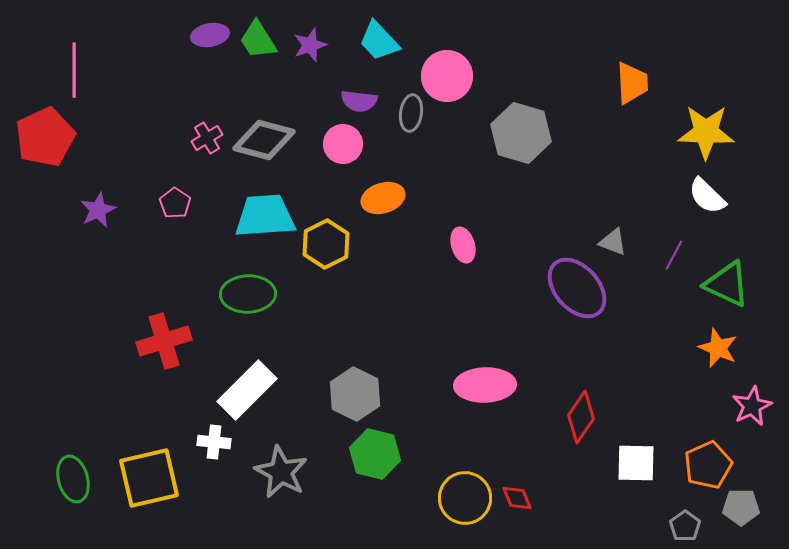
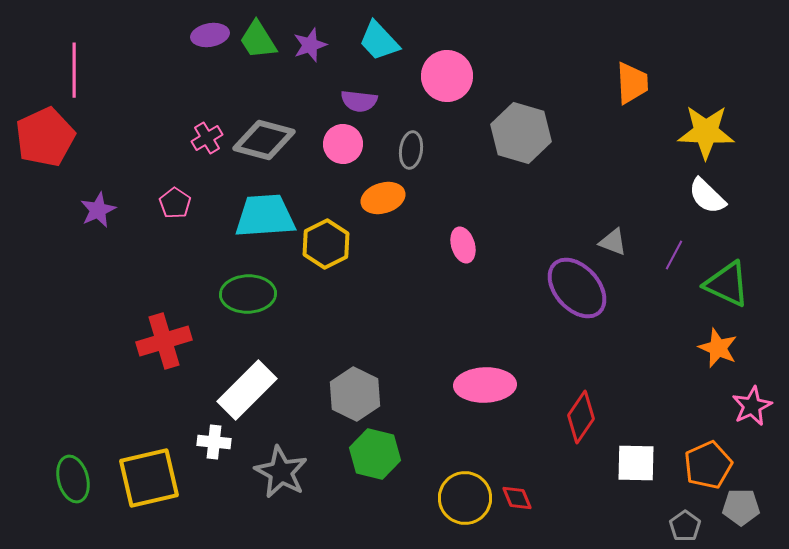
gray ellipse at (411, 113): moved 37 px down
